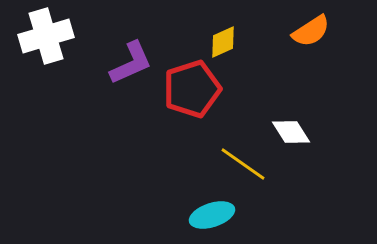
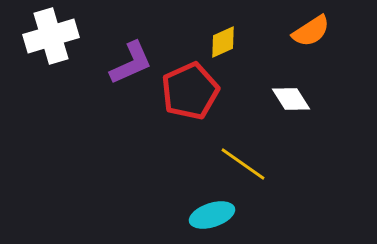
white cross: moved 5 px right
red pentagon: moved 2 px left, 2 px down; rotated 6 degrees counterclockwise
white diamond: moved 33 px up
